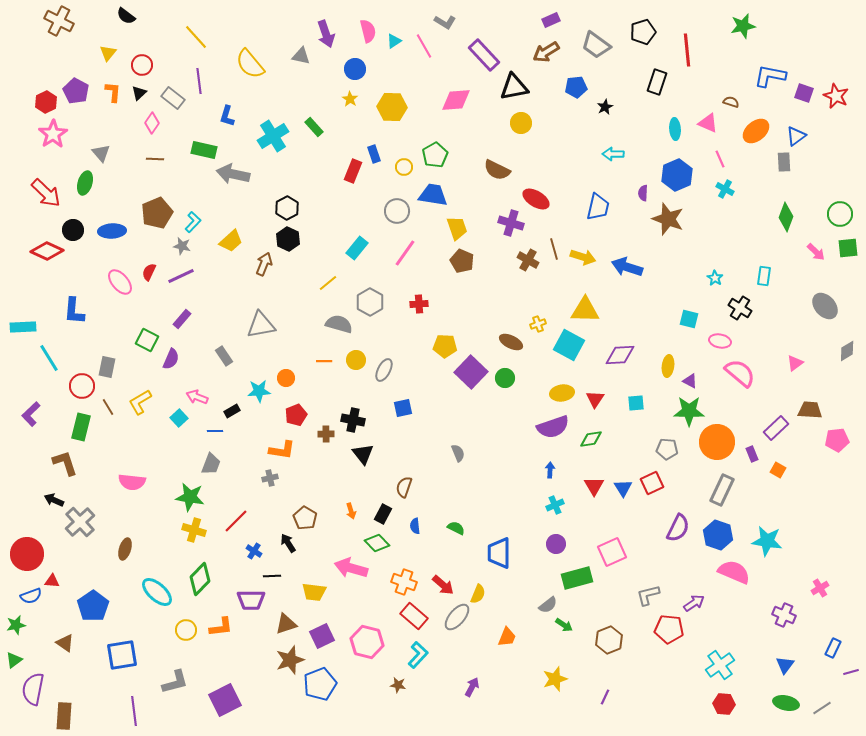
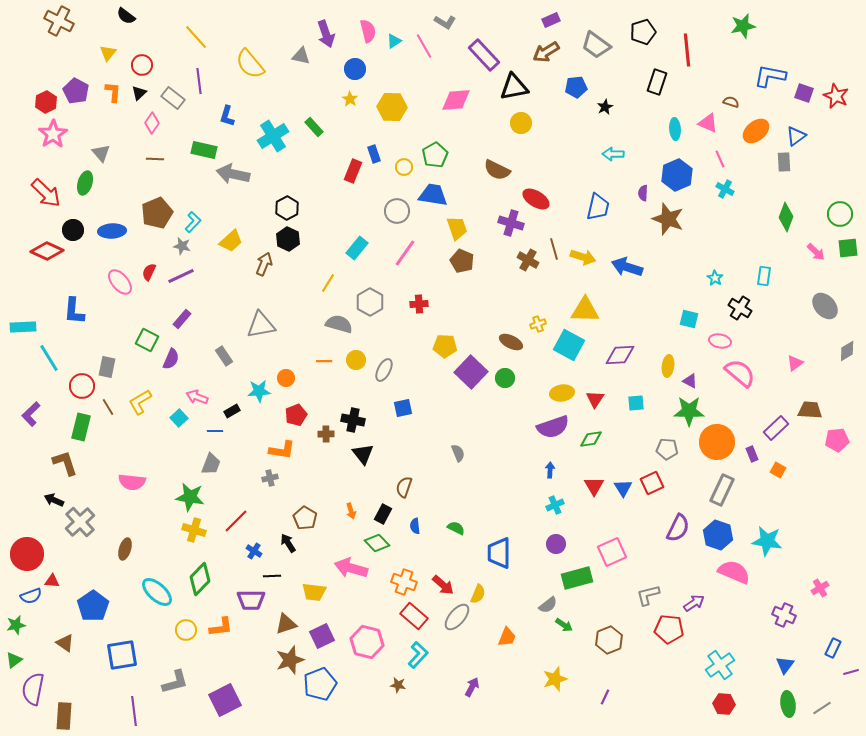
yellow line at (328, 283): rotated 18 degrees counterclockwise
green ellipse at (786, 703): moved 2 px right, 1 px down; rotated 70 degrees clockwise
